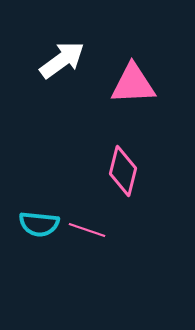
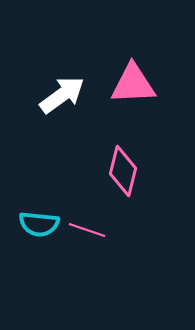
white arrow: moved 35 px down
